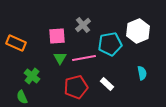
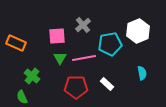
red pentagon: rotated 15 degrees clockwise
